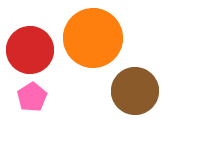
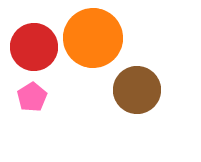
red circle: moved 4 px right, 3 px up
brown circle: moved 2 px right, 1 px up
